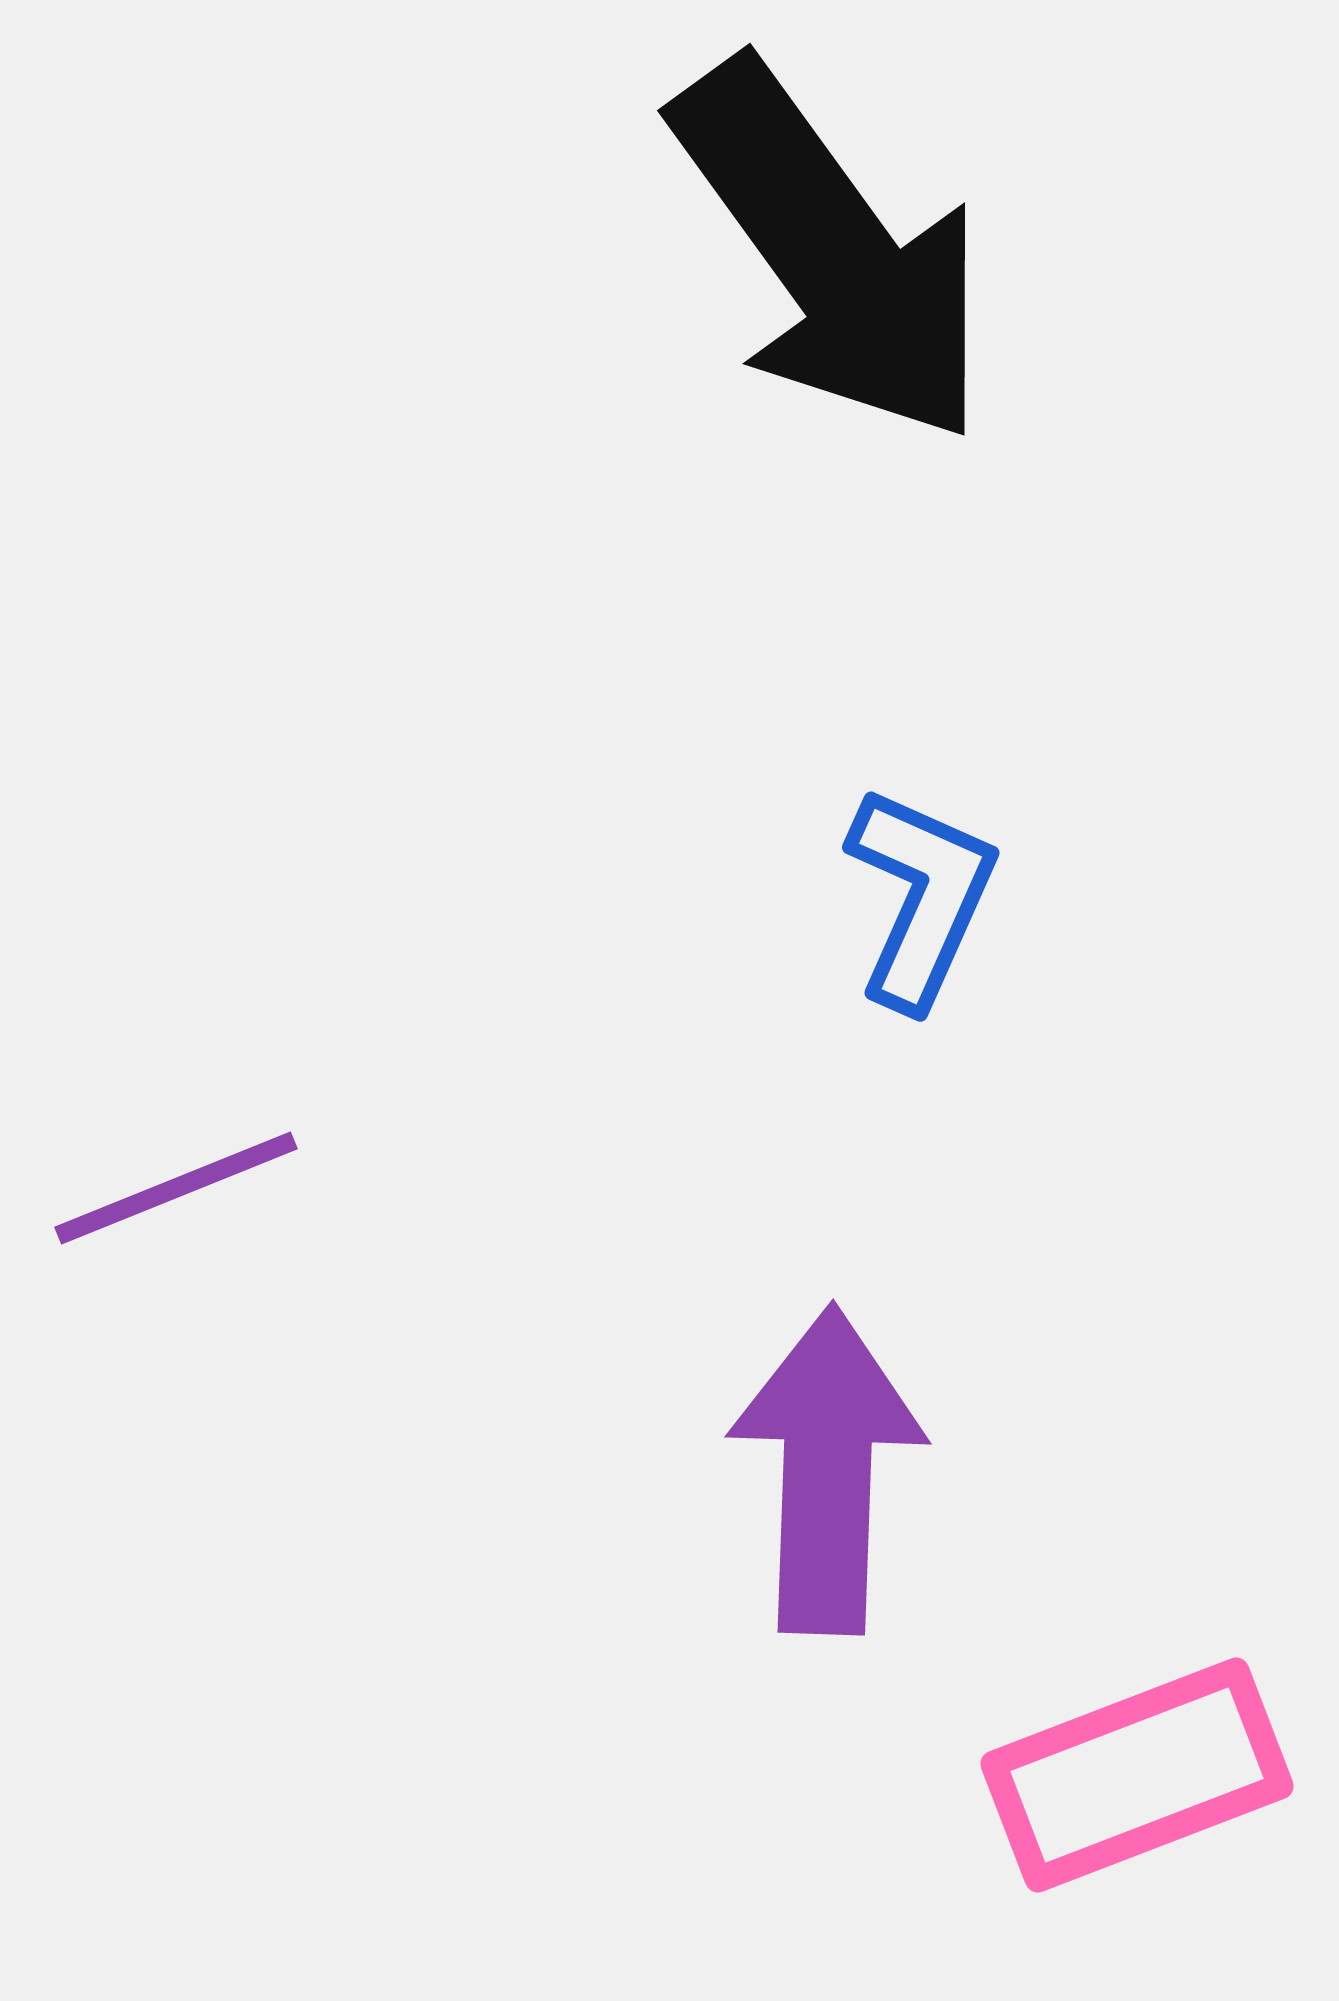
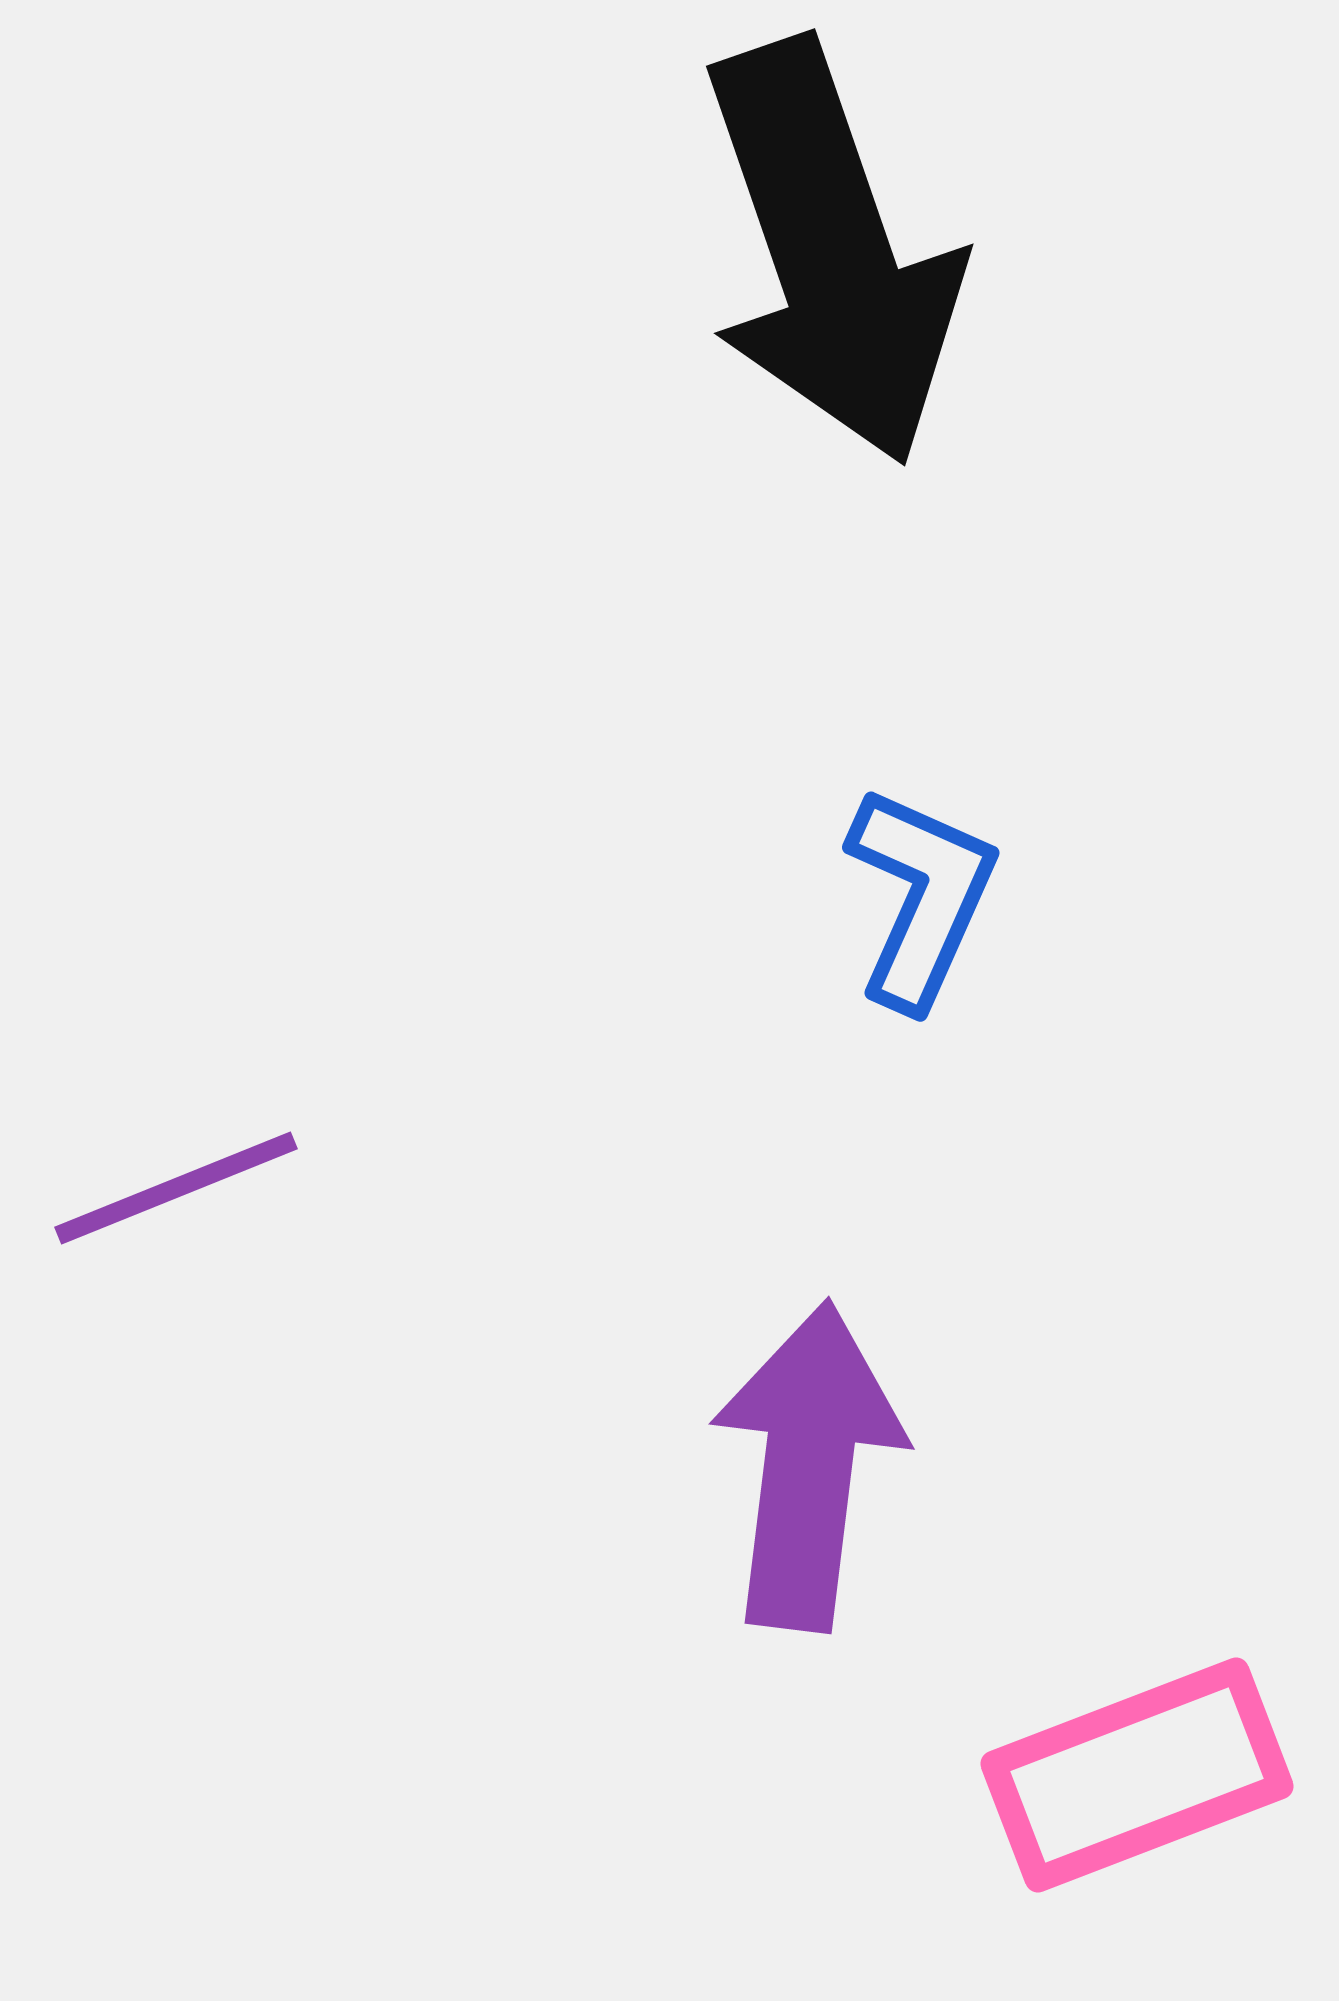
black arrow: rotated 17 degrees clockwise
purple arrow: moved 19 px left, 4 px up; rotated 5 degrees clockwise
